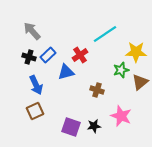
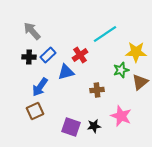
black cross: rotated 16 degrees counterclockwise
blue arrow: moved 4 px right, 2 px down; rotated 60 degrees clockwise
brown cross: rotated 24 degrees counterclockwise
